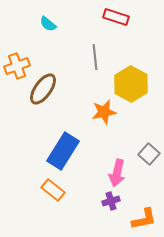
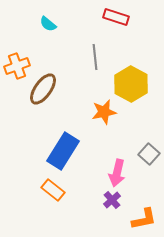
purple cross: moved 1 px right, 1 px up; rotated 24 degrees counterclockwise
